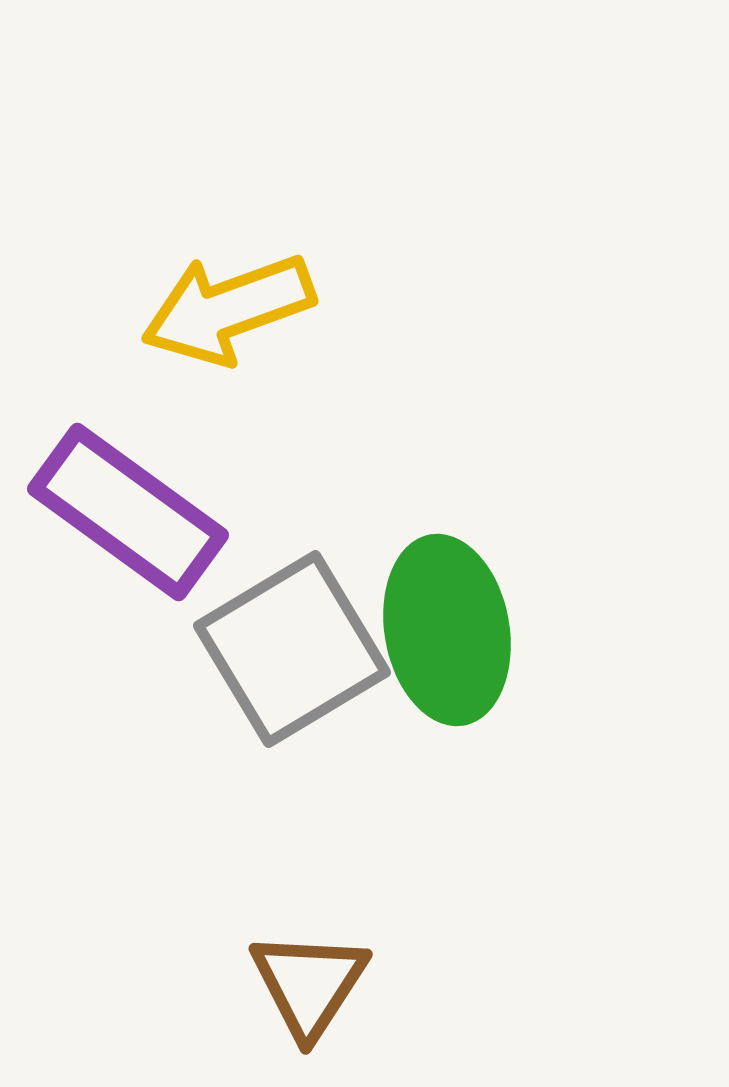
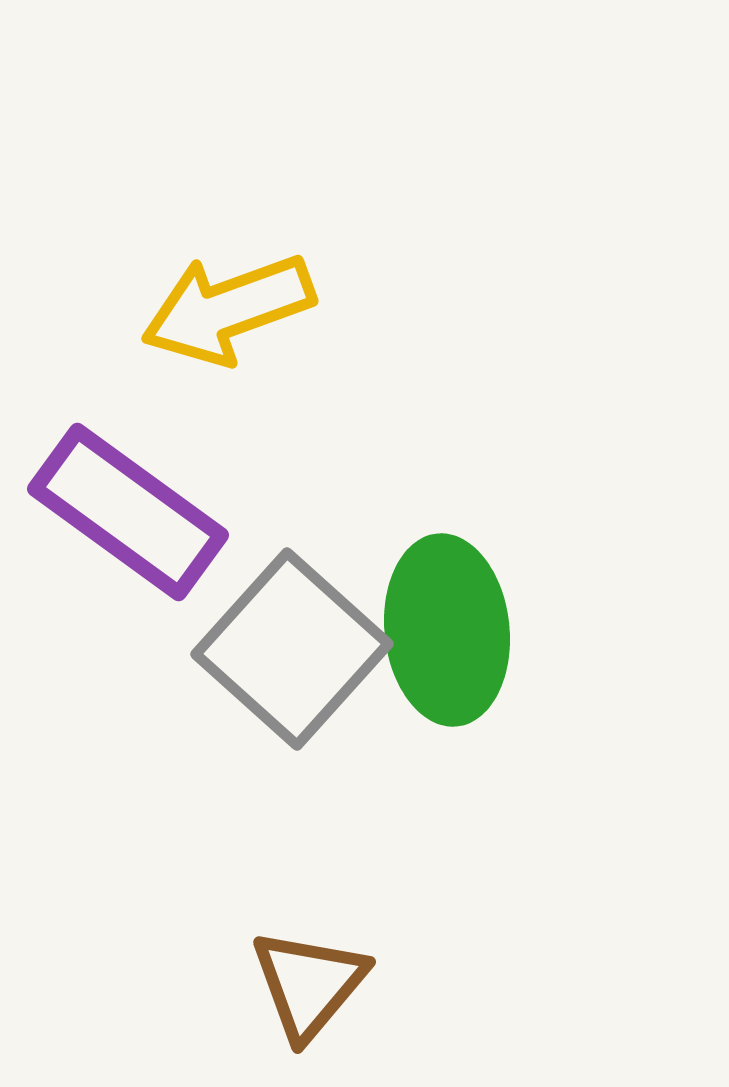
green ellipse: rotated 4 degrees clockwise
gray square: rotated 17 degrees counterclockwise
brown triangle: rotated 7 degrees clockwise
